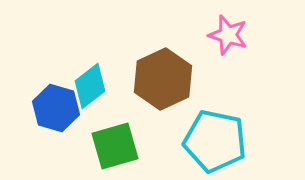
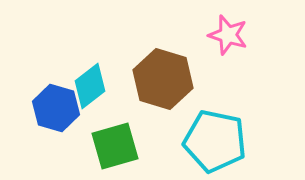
brown hexagon: rotated 18 degrees counterclockwise
